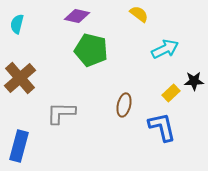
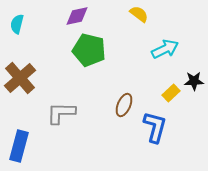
purple diamond: rotated 25 degrees counterclockwise
green pentagon: moved 2 px left
brown ellipse: rotated 10 degrees clockwise
blue L-shape: moved 7 px left; rotated 28 degrees clockwise
